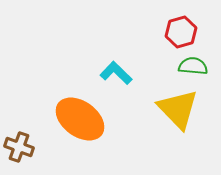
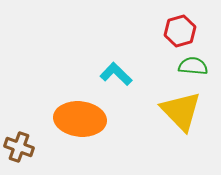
red hexagon: moved 1 px left, 1 px up
cyan L-shape: moved 1 px down
yellow triangle: moved 3 px right, 2 px down
orange ellipse: rotated 30 degrees counterclockwise
